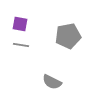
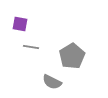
gray pentagon: moved 4 px right, 20 px down; rotated 20 degrees counterclockwise
gray line: moved 10 px right, 2 px down
